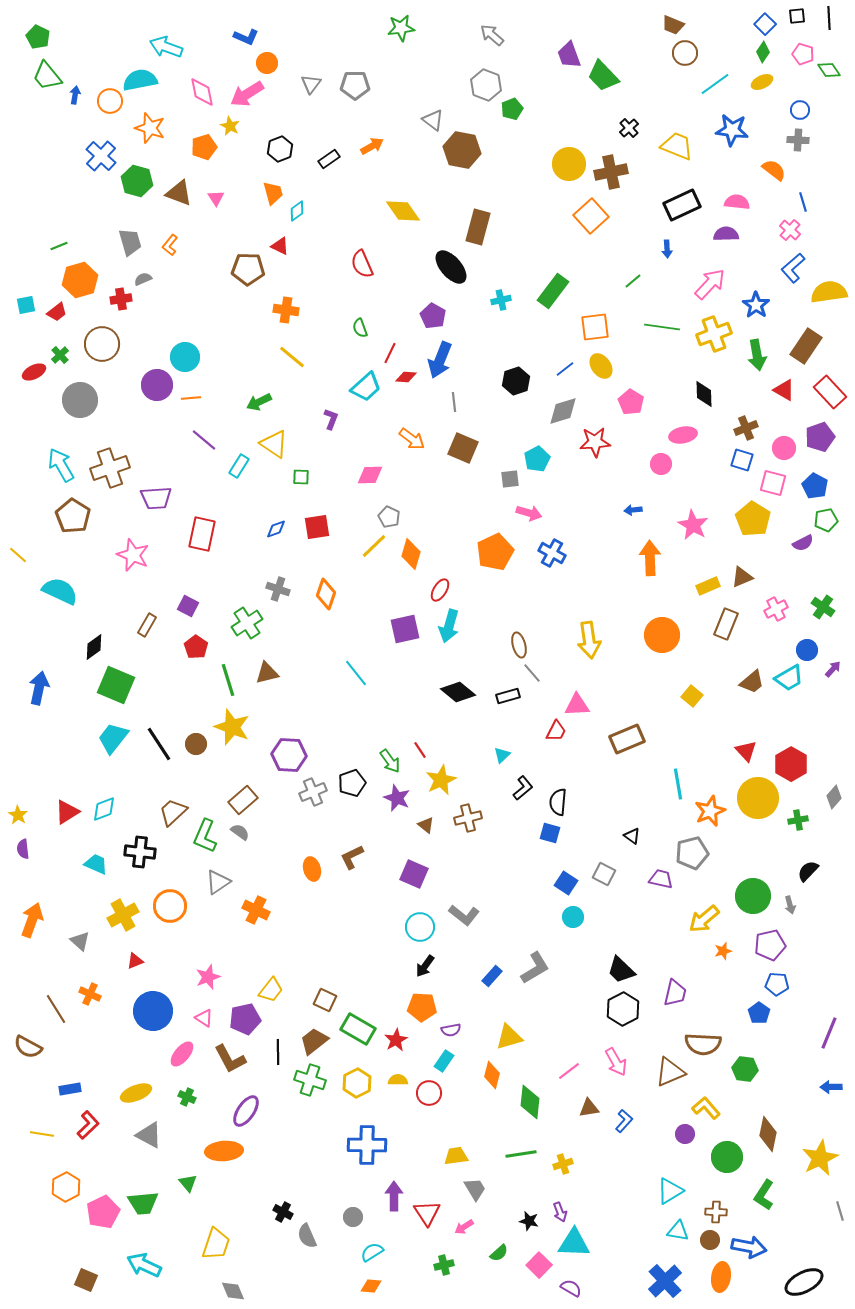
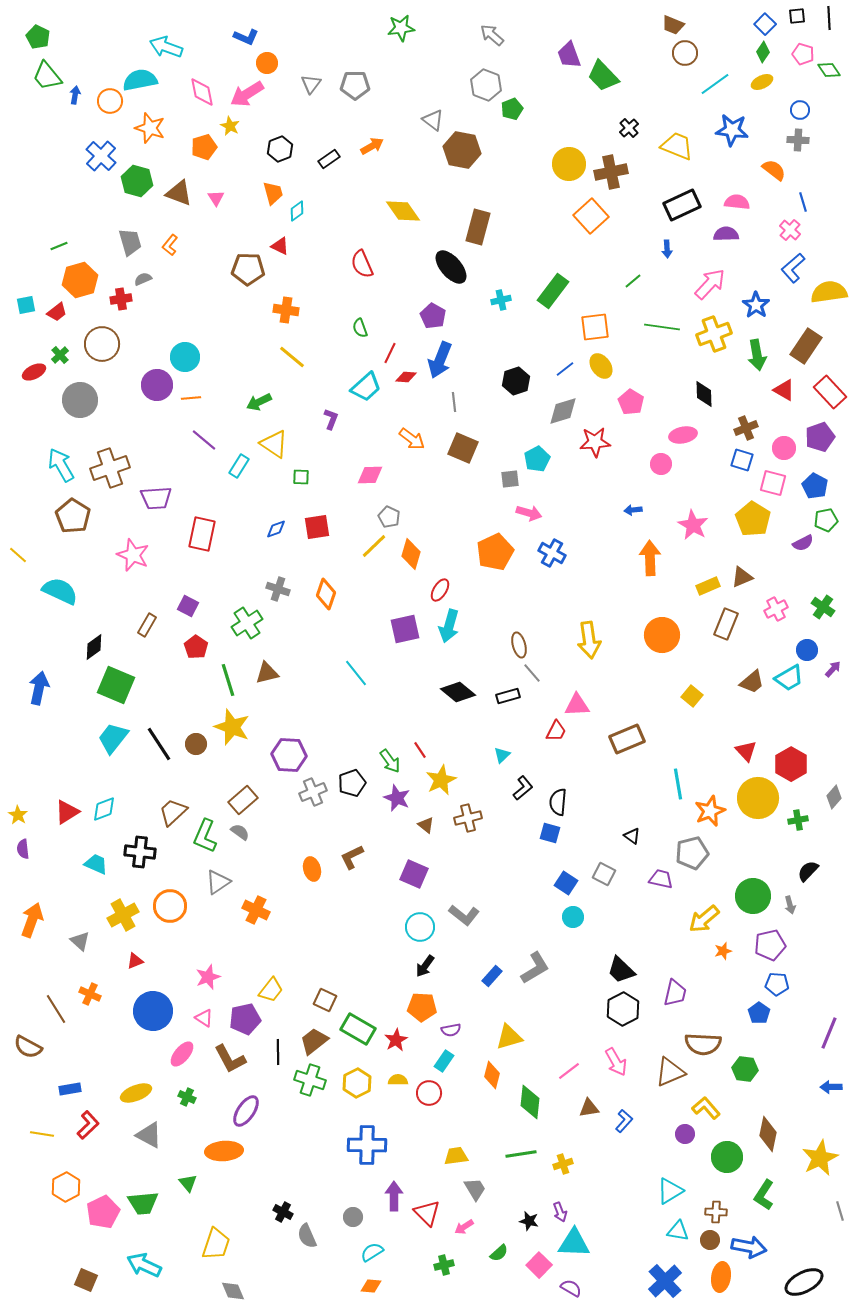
red triangle at (427, 1213): rotated 12 degrees counterclockwise
